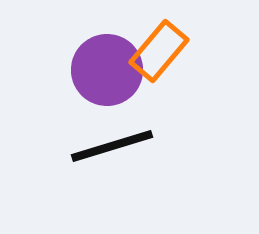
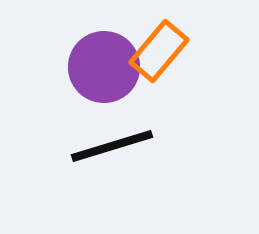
purple circle: moved 3 px left, 3 px up
